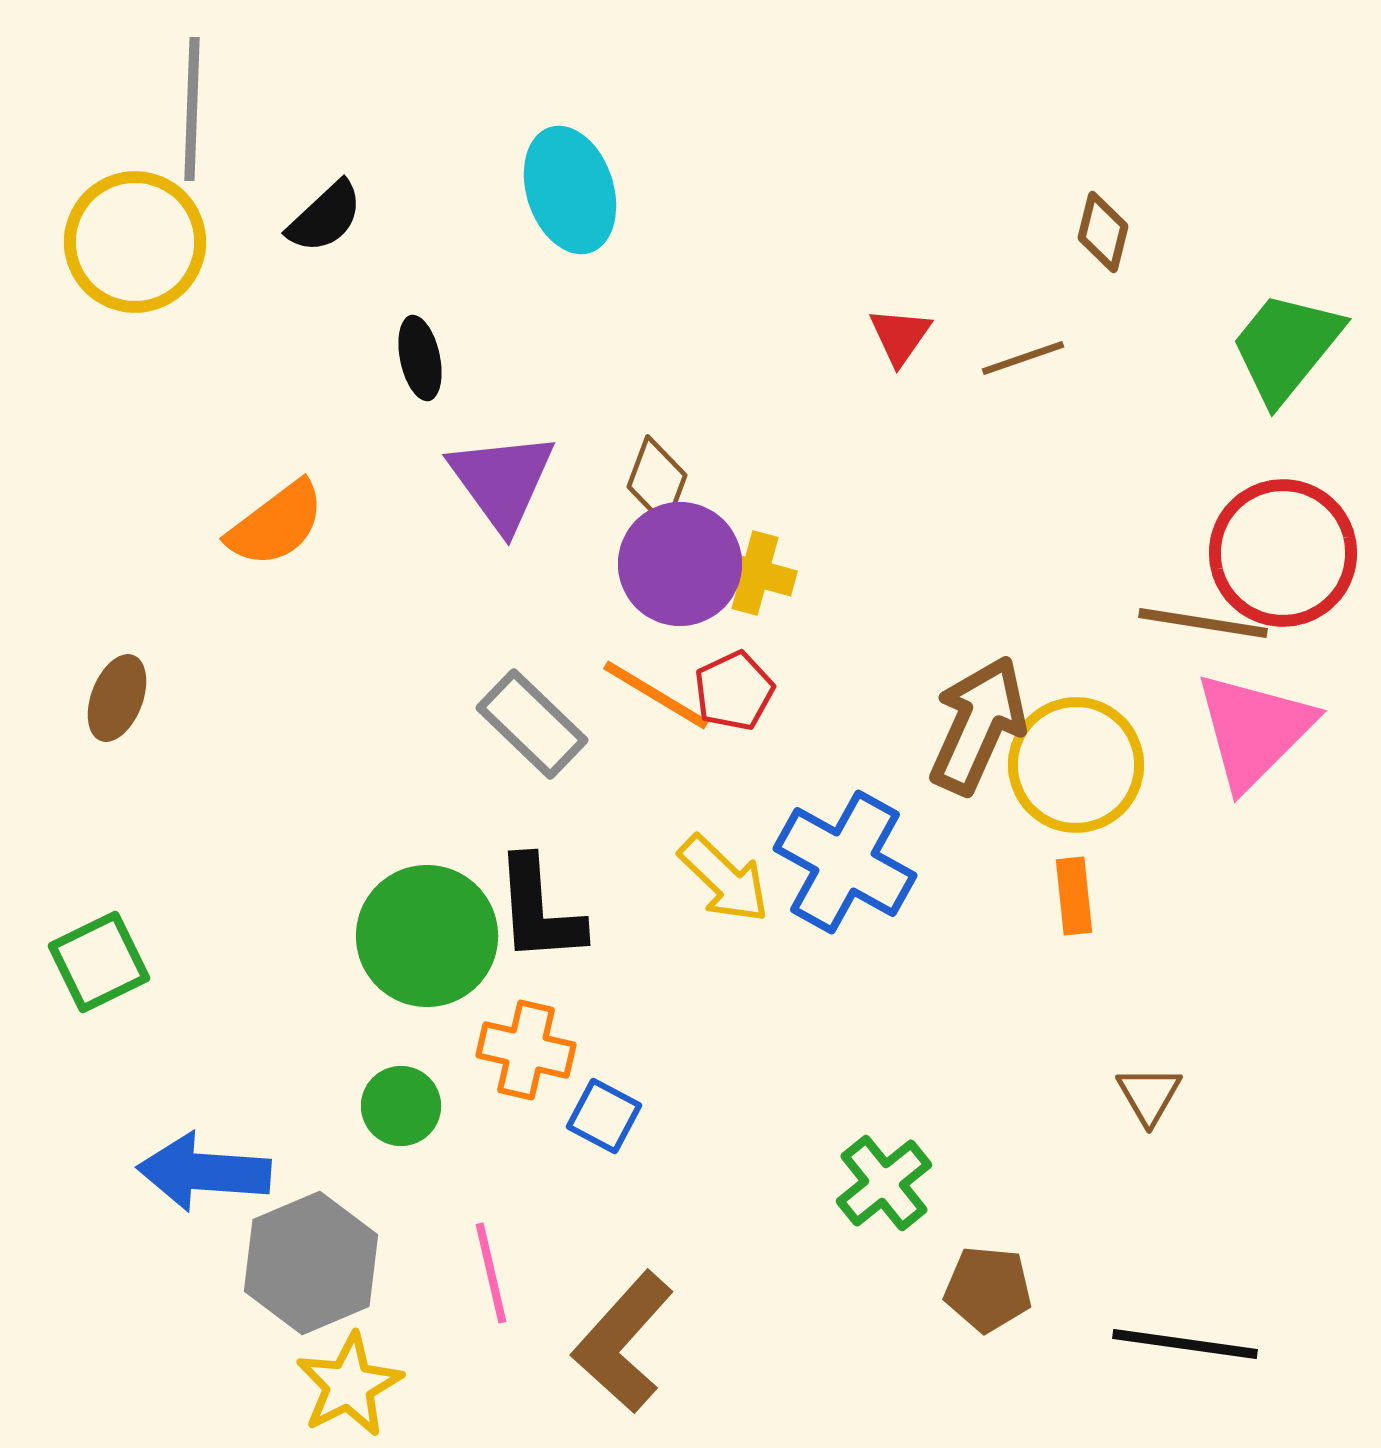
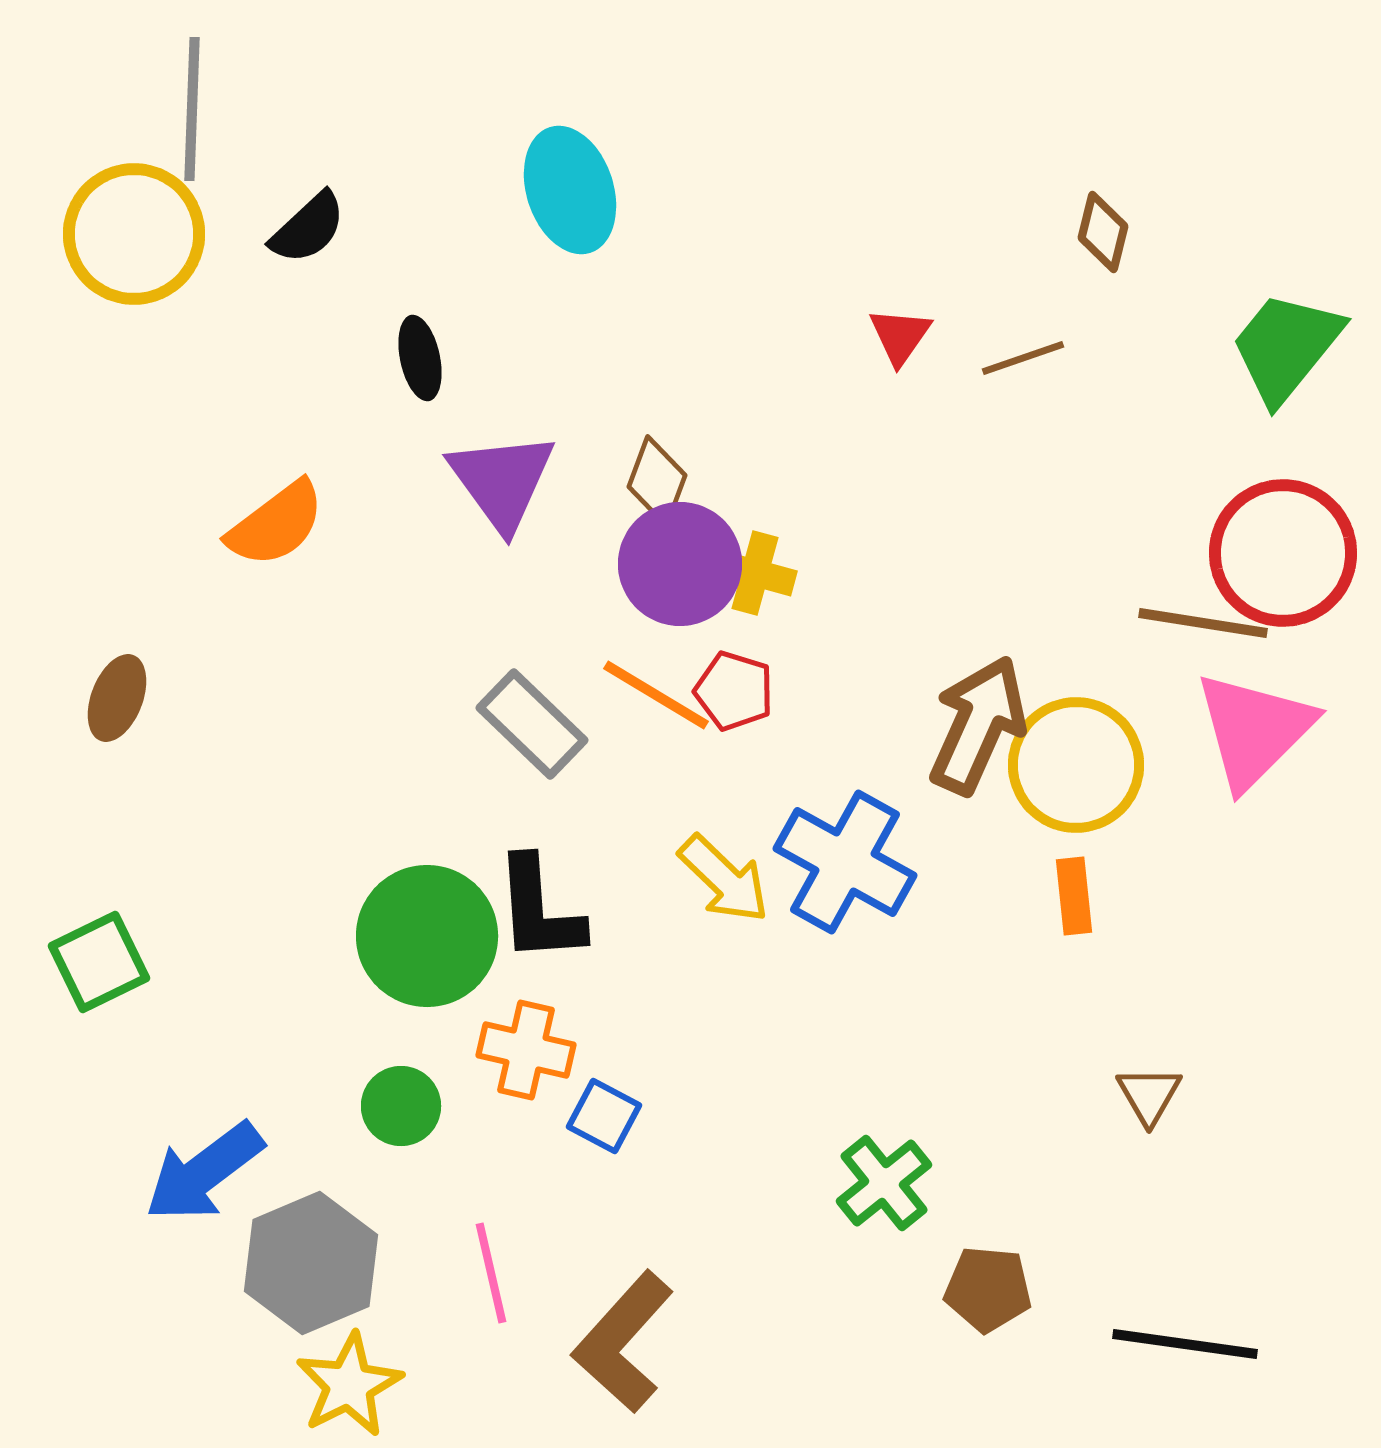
black semicircle at (325, 217): moved 17 px left, 11 px down
yellow circle at (135, 242): moved 1 px left, 8 px up
red pentagon at (734, 691): rotated 30 degrees counterclockwise
blue arrow at (204, 1172): rotated 41 degrees counterclockwise
